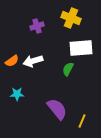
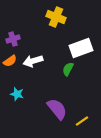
yellow cross: moved 15 px left, 1 px up
purple cross: moved 24 px left, 13 px down
white rectangle: rotated 15 degrees counterclockwise
orange semicircle: moved 2 px left
cyan star: rotated 16 degrees clockwise
yellow line: rotated 32 degrees clockwise
